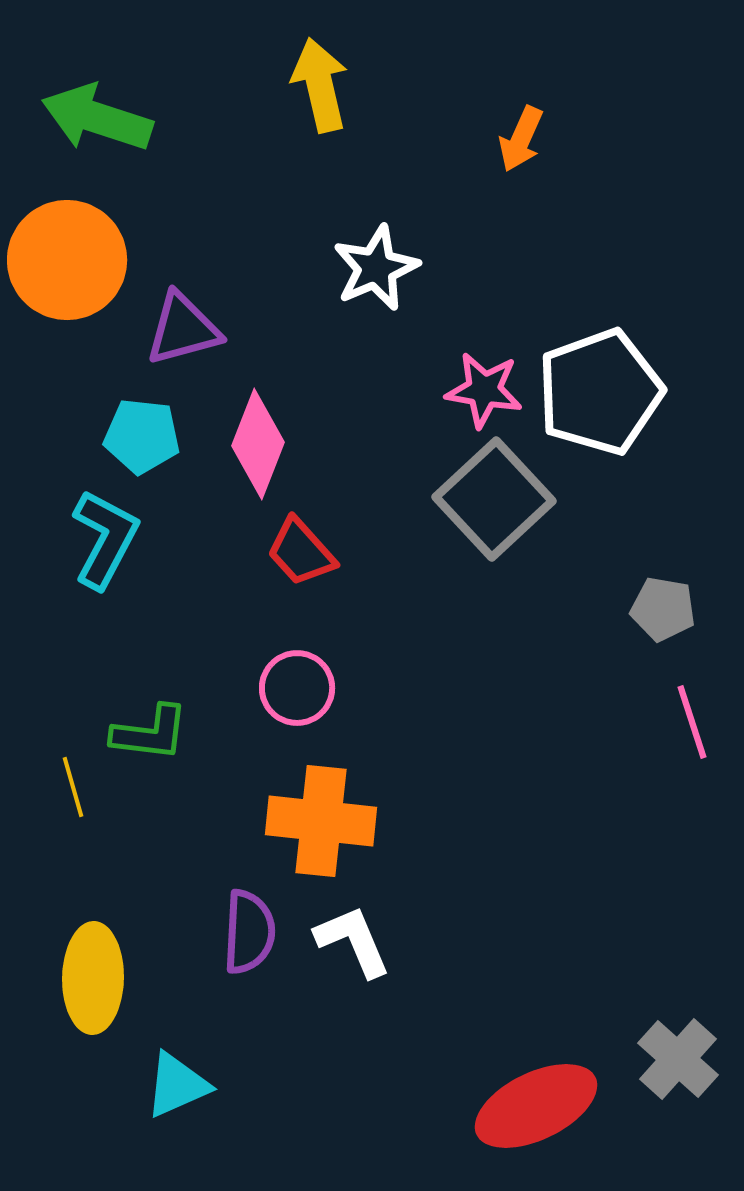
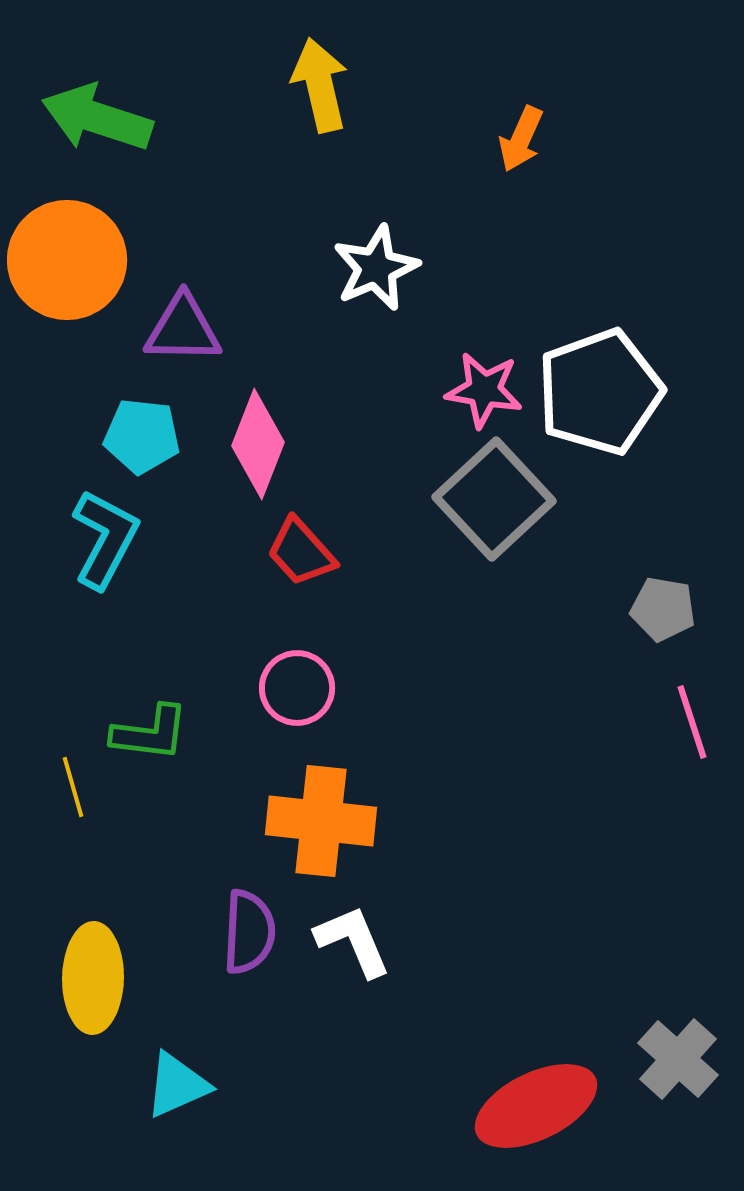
purple triangle: rotated 16 degrees clockwise
